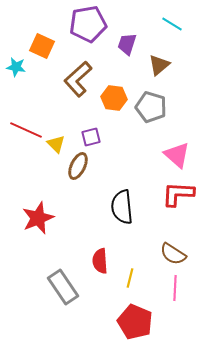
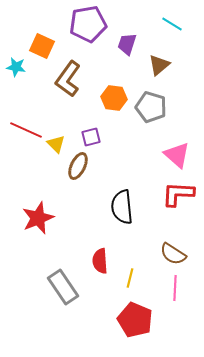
brown L-shape: moved 10 px left; rotated 12 degrees counterclockwise
red pentagon: moved 2 px up
